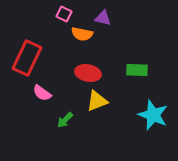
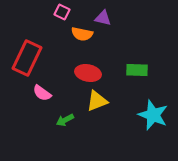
pink square: moved 2 px left, 2 px up
green arrow: rotated 18 degrees clockwise
